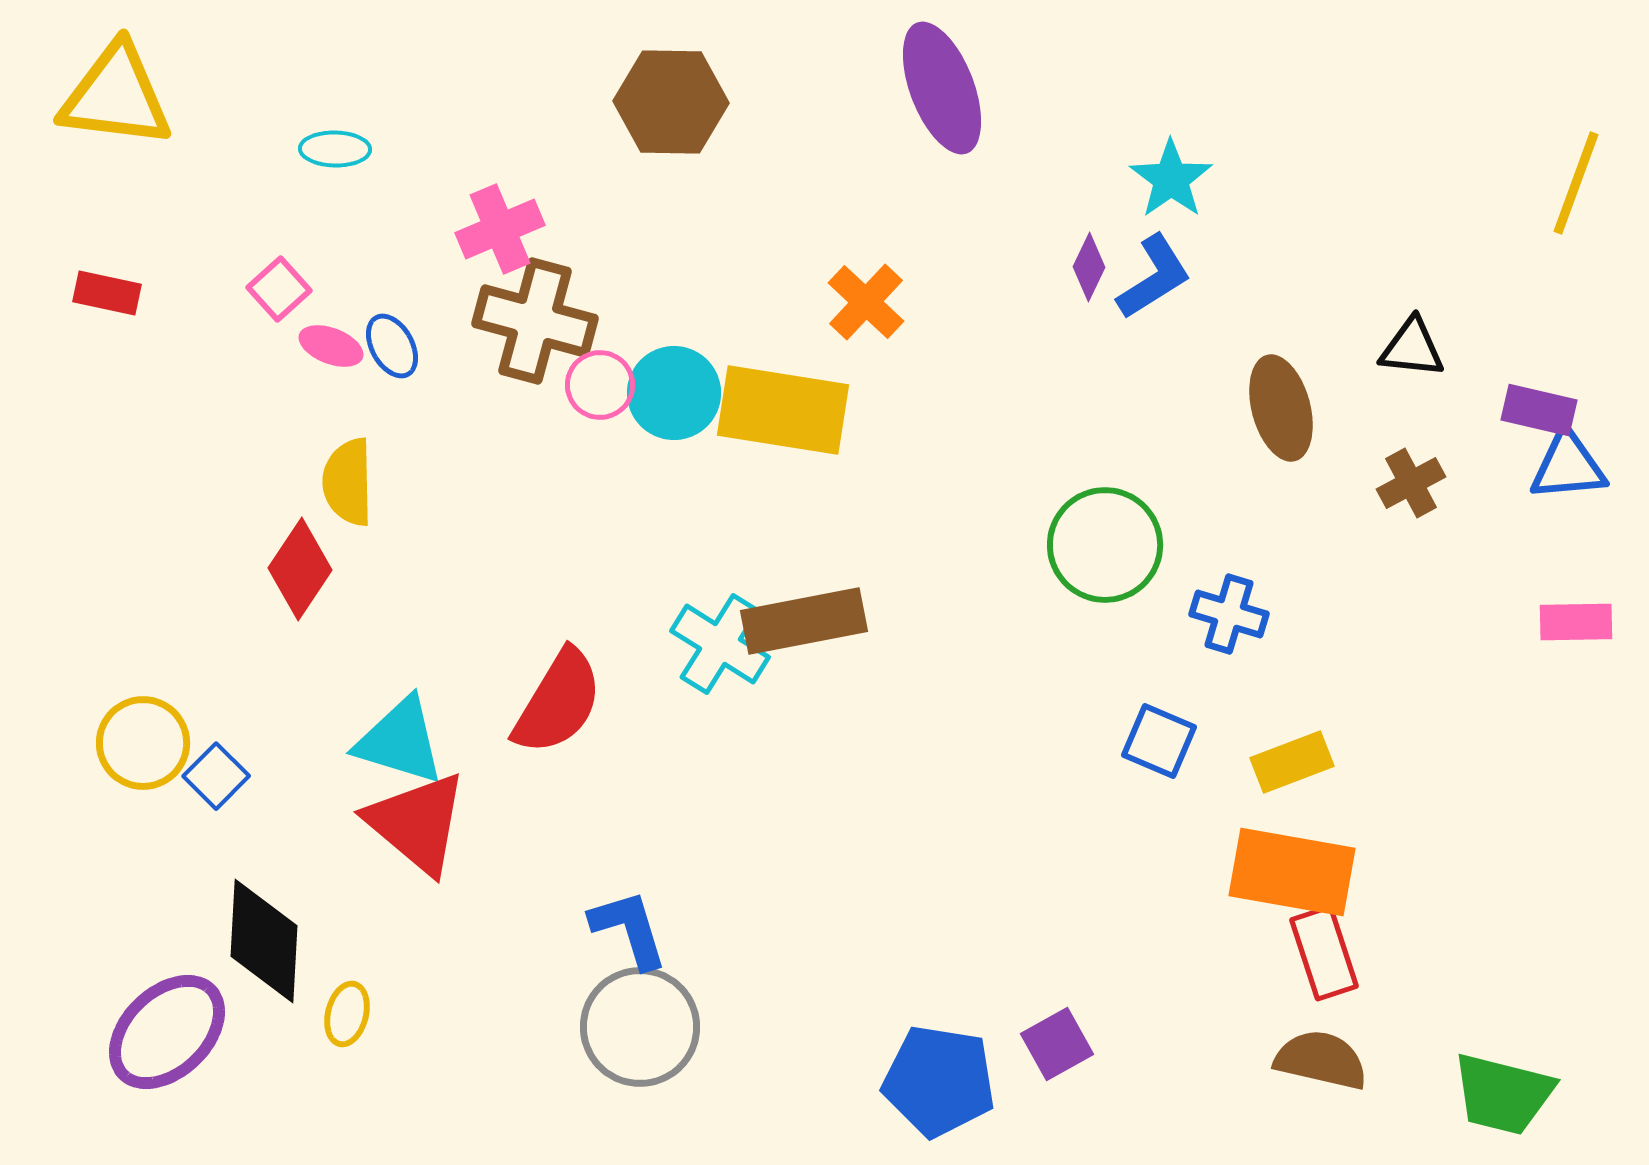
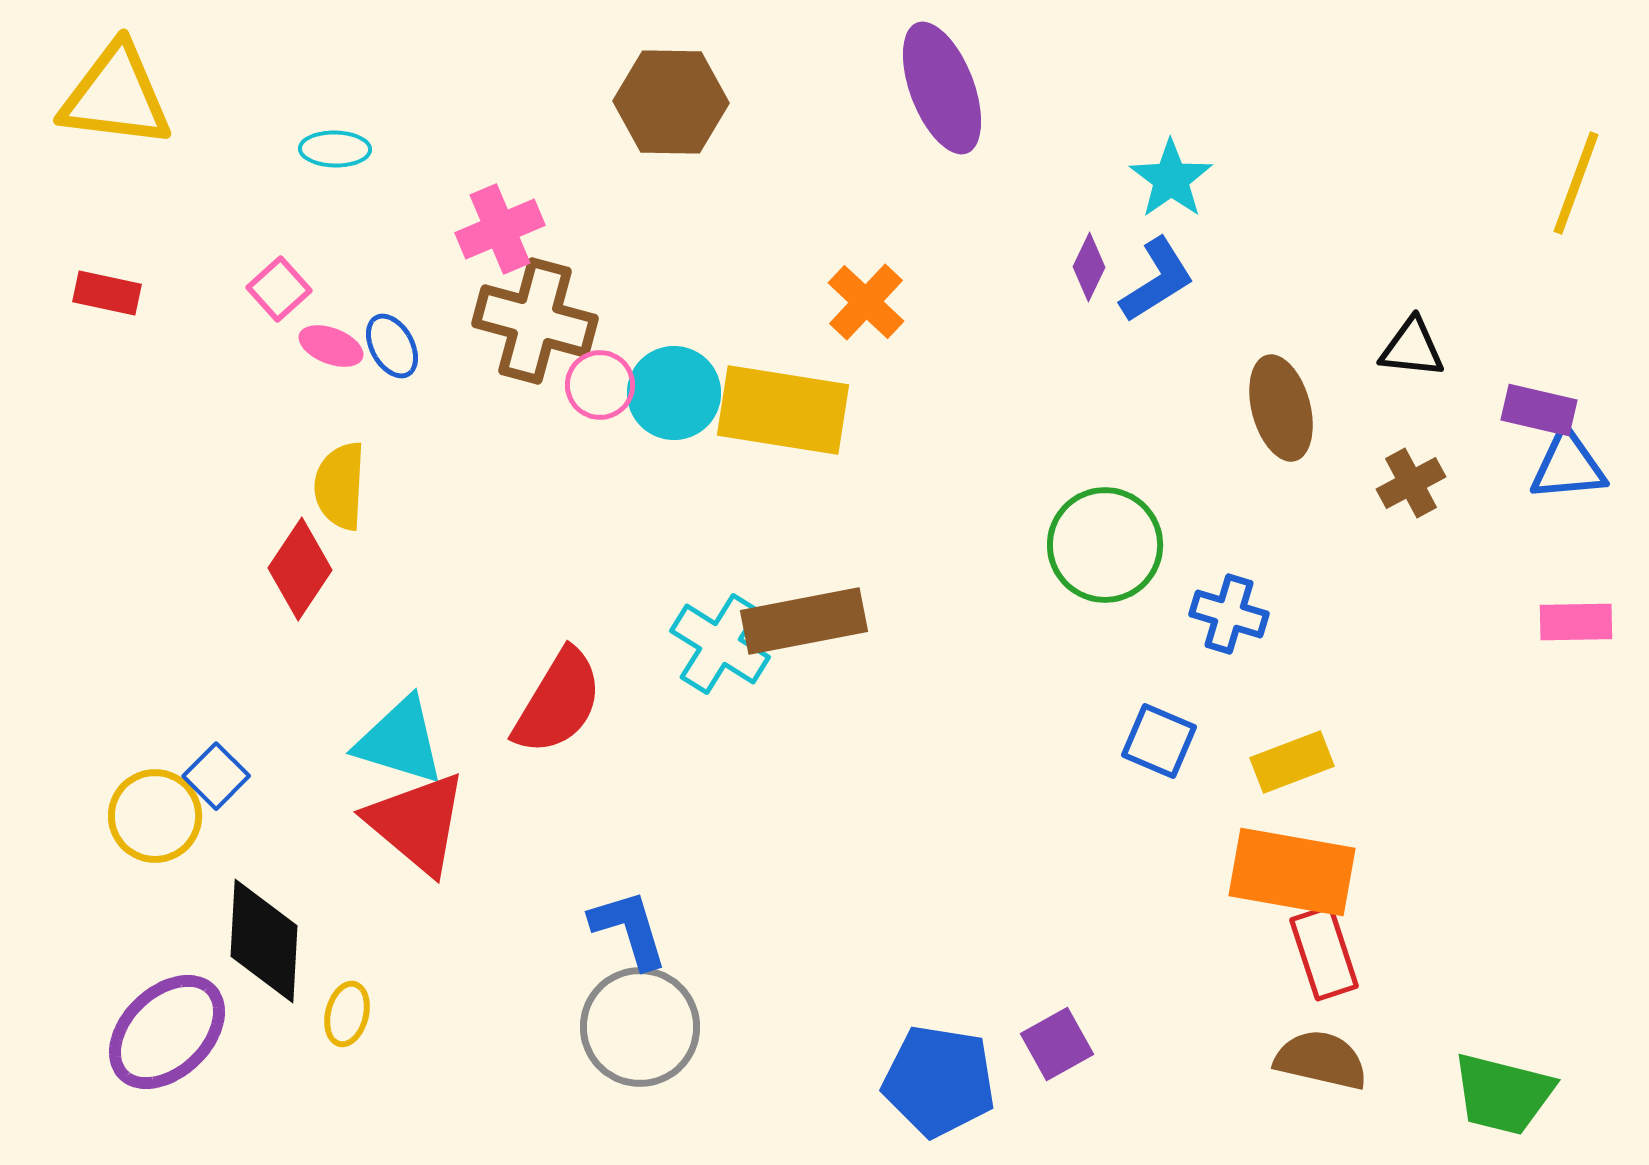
blue L-shape at (1154, 277): moved 3 px right, 3 px down
yellow semicircle at (348, 482): moved 8 px left, 4 px down; rotated 4 degrees clockwise
yellow circle at (143, 743): moved 12 px right, 73 px down
